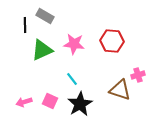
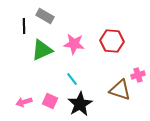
black line: moved 1 px left, 1 px down
